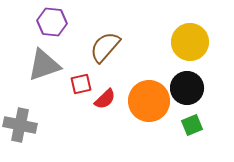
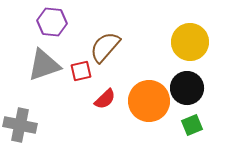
red square: moved 13 px up
